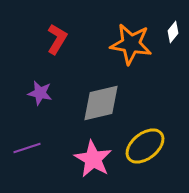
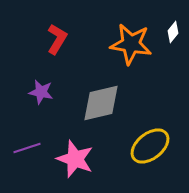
purple star: moved 1 px right, 1 px up
yellow ellipse: moved 5 px right
pink star: moved 18 px left; rotated 9 degrees counterclockwise
